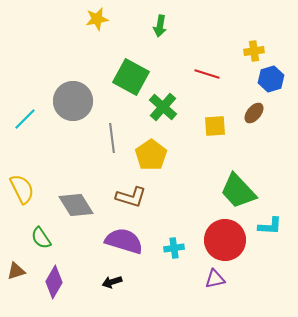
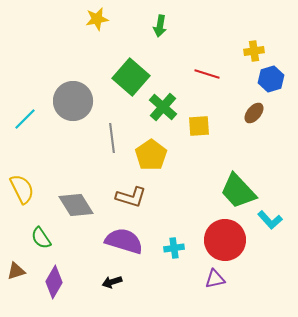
green square: rotated 12 degrees clockwise
yellow square: moved 16 px left
cyan L-shape: moved 6 px up; rotated 45 degrees clockwise
